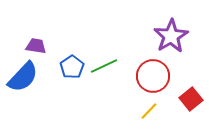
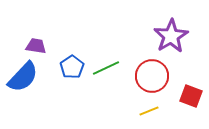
green line: moved 2 px right, 2 px down
red circle: moved 1 px left
red square: moved 3 px up; rotated 30 degrees counterclockwise
yellow line: rotated 24 degrees clockwise
